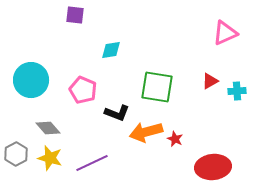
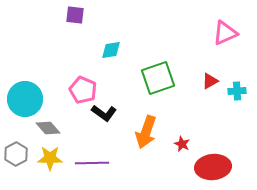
cyan circle: moved 6 px left, 19 px down
green square: moved 1 px right, 9 px up; rotated 28 degrees counterclockwise
black L-shape: moved 13 px left; rotated 15 degrees clockwise
orange arrow: rotated 56 degrees counterclockwise
red star: moved 7 px right, 5 px down
yellow star: rotated 15 degrees counterclockwise
purple line: rotated 24 degrees clockwise
